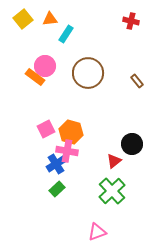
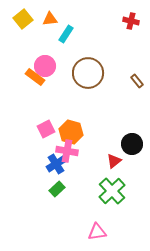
pink triangle: rotated 12 degrees clockwise
